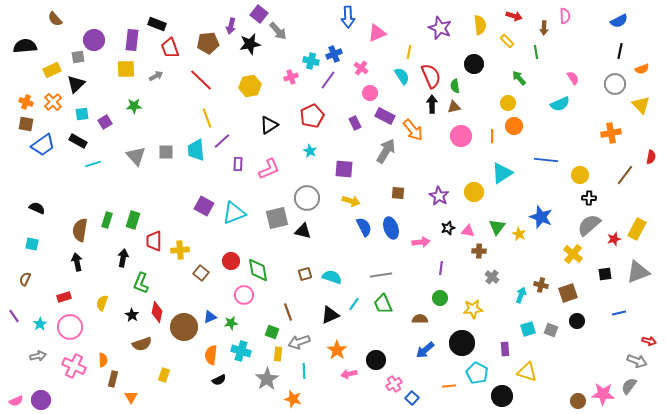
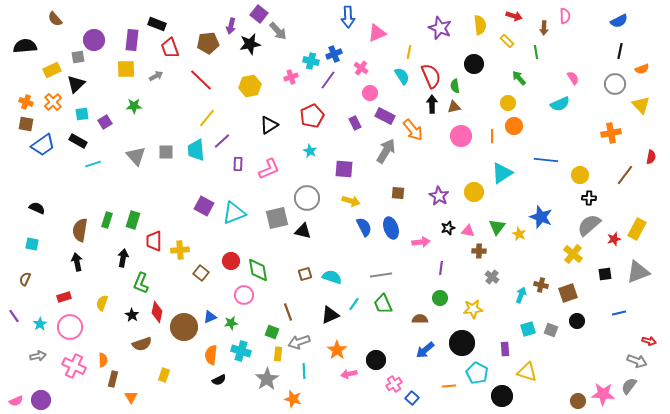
yellow line at (207, 118): rotated 60 degrees clockwise
